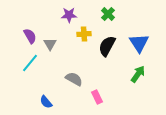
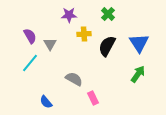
pink rectangle: moved 4 px left, 1 px down
